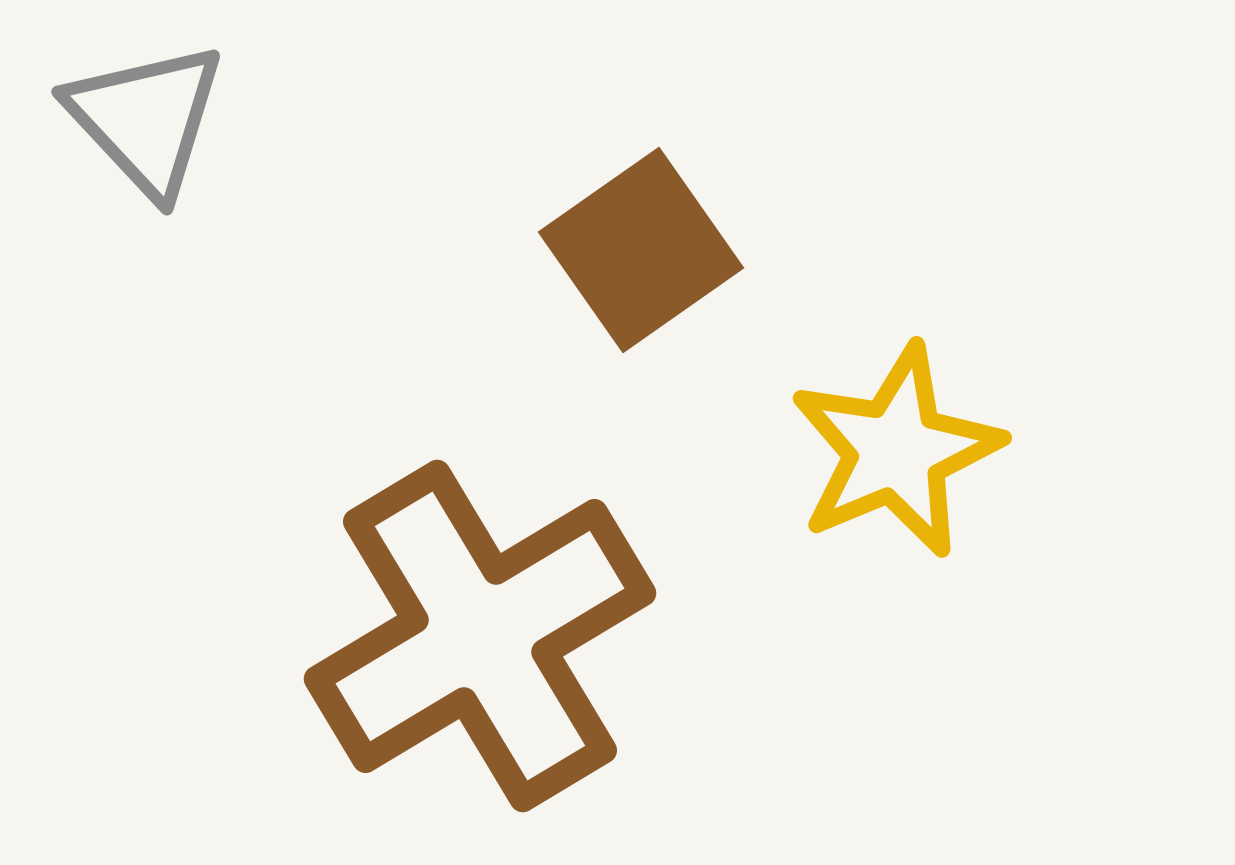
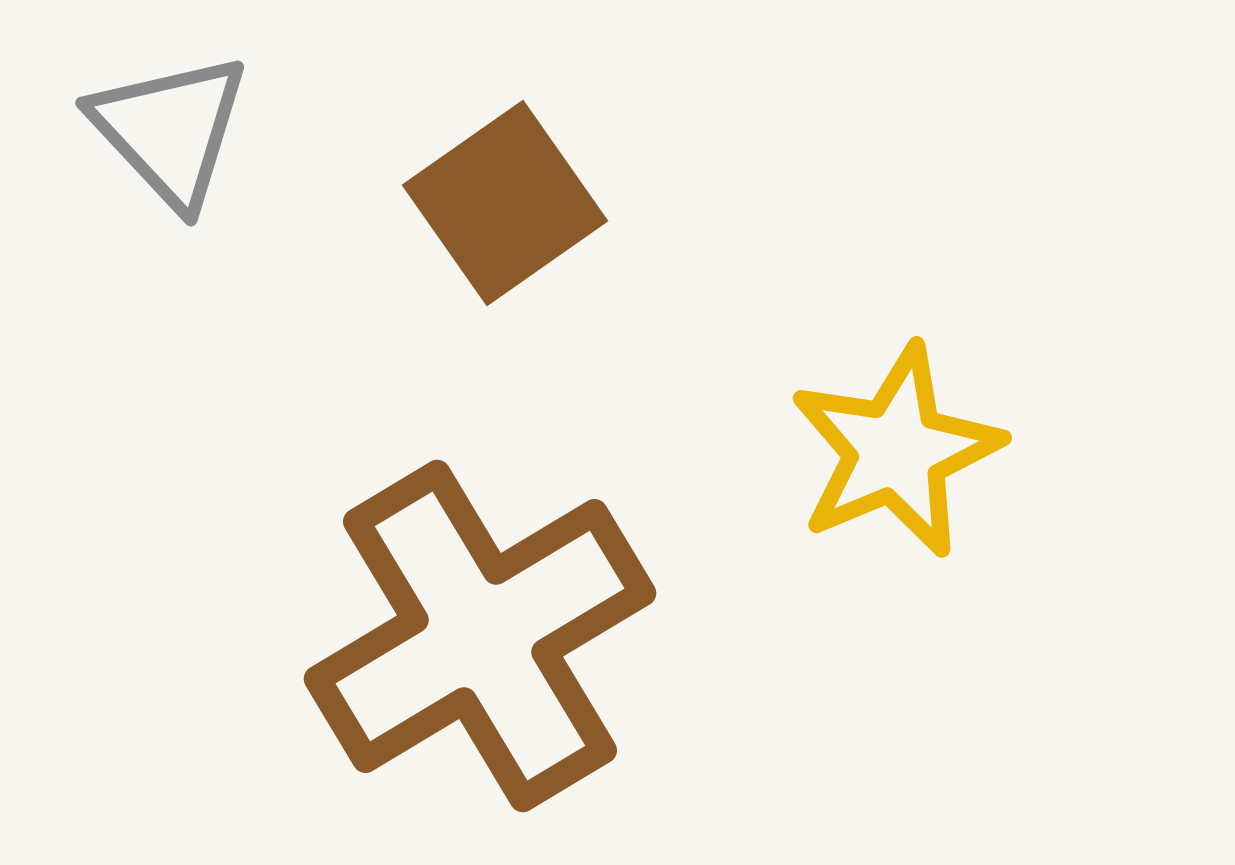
gray triangle: moved 24 px right, 11 px down
brown square: moved 136 px left, 47 px up
